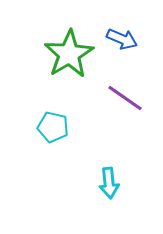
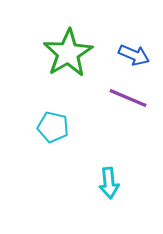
blue arrow: moved 12 px right, 16 px down
green star: moved 1 px left, 1 px up
purple line: moved 3 px right; rotated 12 degrees counterclockwise
